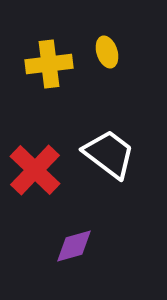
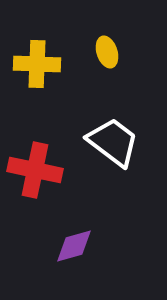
yellow cross: moved 12 px left; rotated 9 degrees clockwise
white trapezoid: moved 4 px right, 12 px up
red cross: rotated 32 degrees counterclockwise
